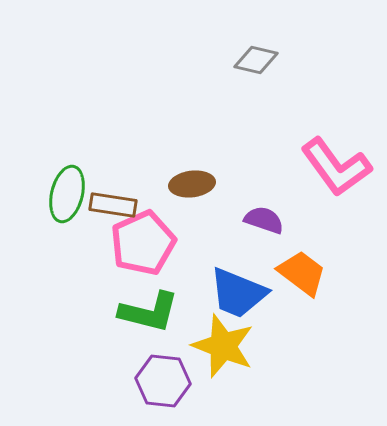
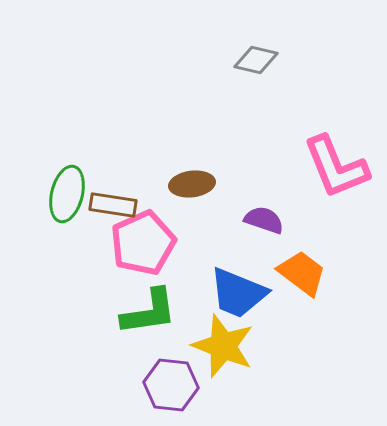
pink L-shape: rotated 14 degrees clockwise
green L-shape: rotated 22 degrees counterclockwise
purple hexagon: moved 8 px right, 4 px down
